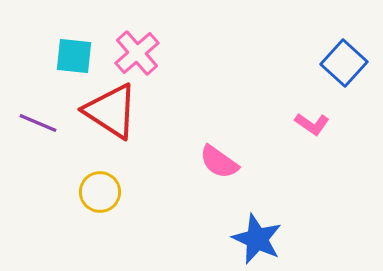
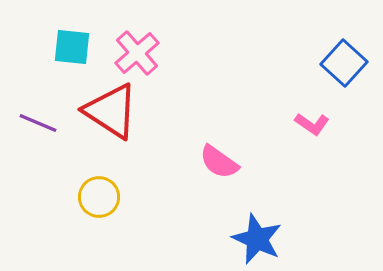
cyan square: moved 2 px left, 9 px up
yellow circle: moved 1 px left, 5 px down
